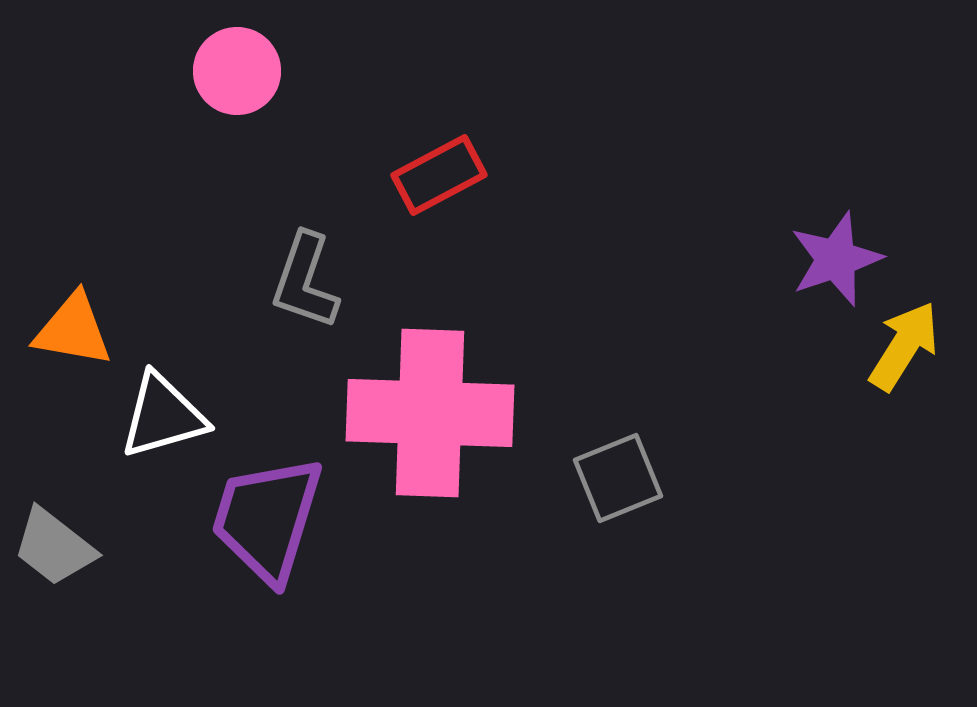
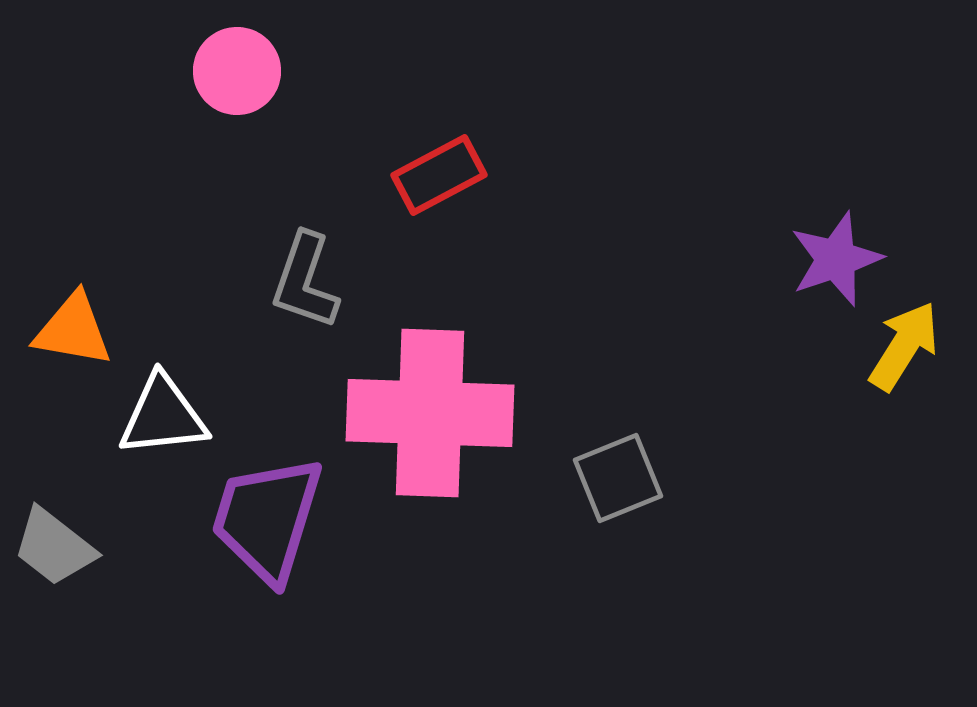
white triangle: rotated 10 degrees clockwise
